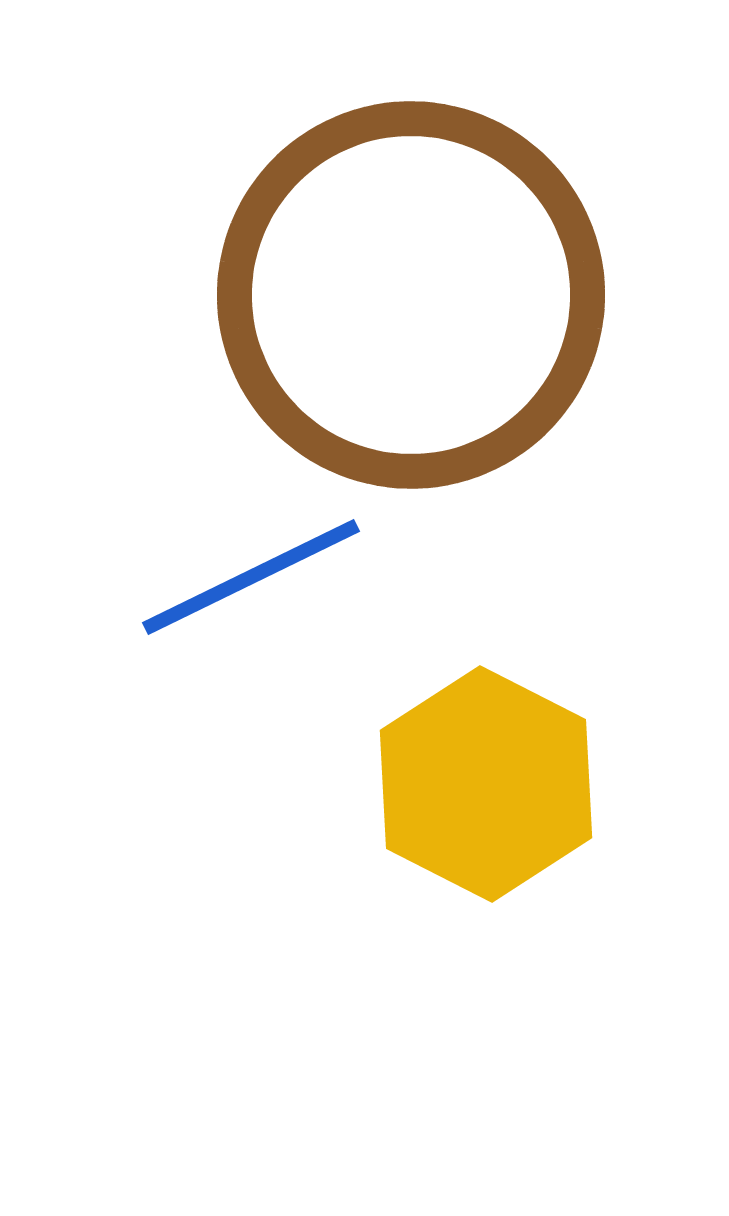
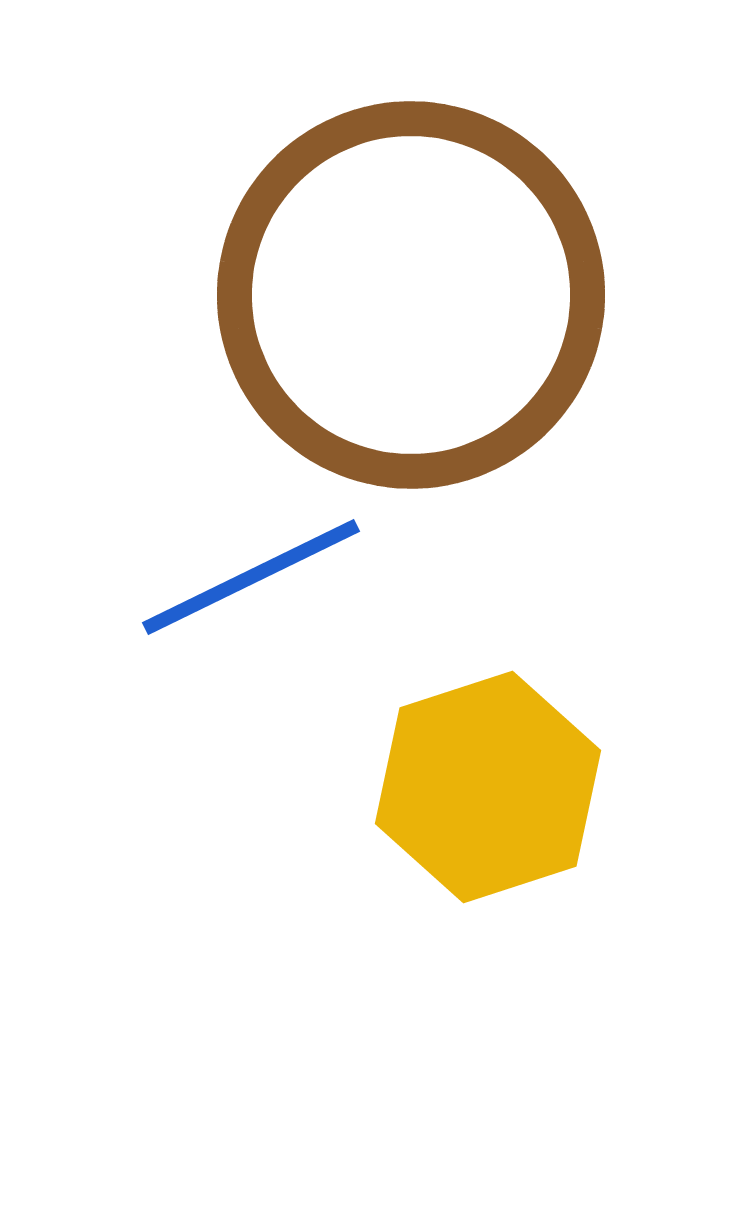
yellow hexagon: moved 2 px right, 3 px down; rotated 15 degrees clockwise
